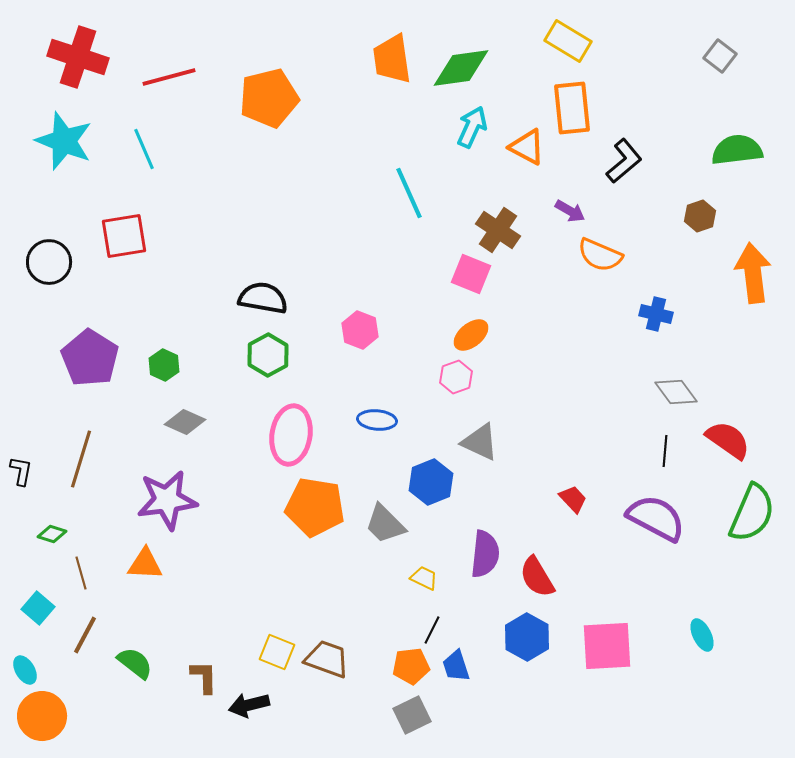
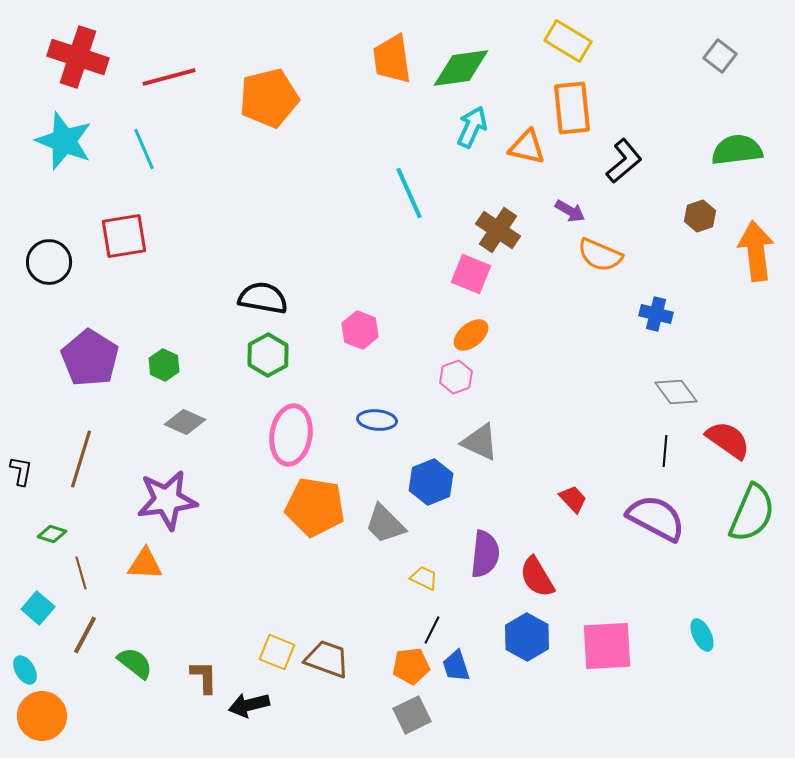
orange triangle at (527, 147): rotated 15 degrees counterclockwise
orange arrow at (753, 273): moved 3 px right, 22 px up
